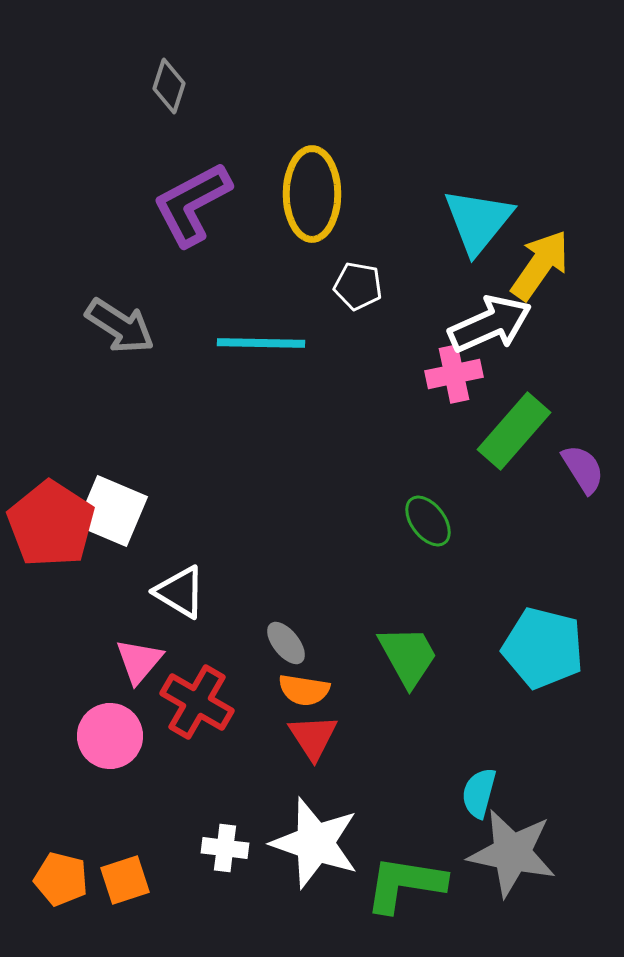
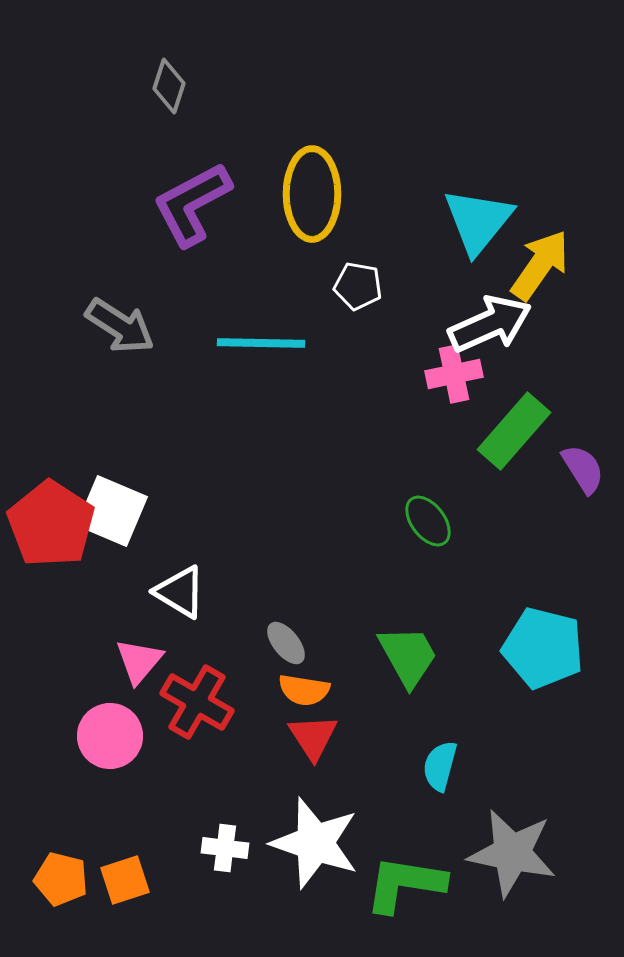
cyan semicircle: moved 39 px left, 27 px up
